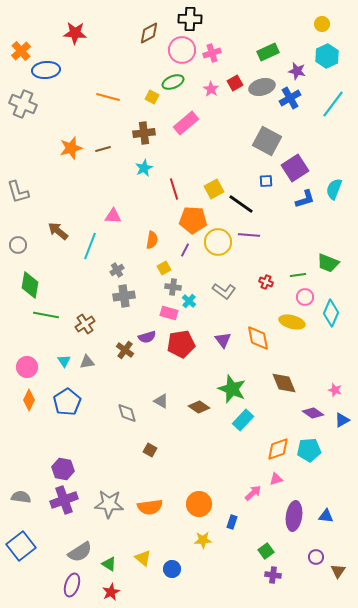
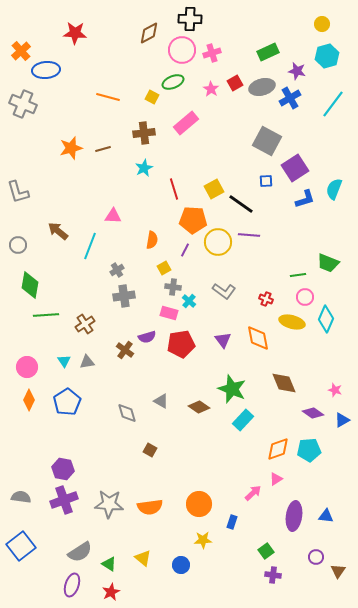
cyan hexagon at (327, 56): rotated 10 degrees clockwise
red cross at (266, 282): moved 17 px down
cyan diamond at (331, 313): moved 5 px left, 6 px down
green line at (46, 315): rotated 15 degrees counterclockwise
pink triangle at (276, 479): rotated 16 degrees counterclockwise
blue circle at (172, 569): moved 9 px right, 4 px up
